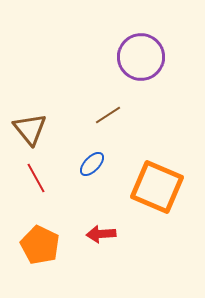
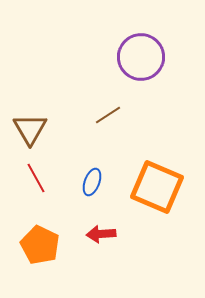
brown triangle: rotated 9 degrees clockwise
blue ellipse: moved 18 px down; rotated 24 degrees counterclockwise
